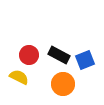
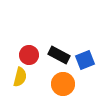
yellow semicircle: moved 1 px right; rotated 78 degrees clockwise
